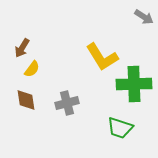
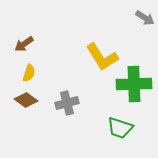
gray arrow: moved 1 px right, 1 px down
brown arrow: moved 2 px right, 4 px up; rotated 24 degrees clockwise
yellow semicircle: moved 3 px left, 4 px down; rotated 18 degrees counterclockwise
brown diamond: rotated 45 degrees counterclockwise
